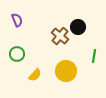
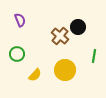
purple semicircle: moved 3 px right
yellow circle: moved 1 px left, 1 px up
